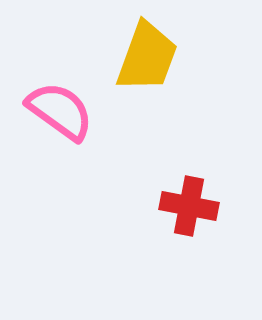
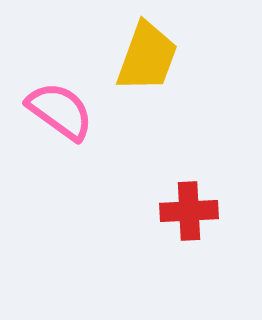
red cross: moved 5 px down; rotated 14 degrees counterclockwise
